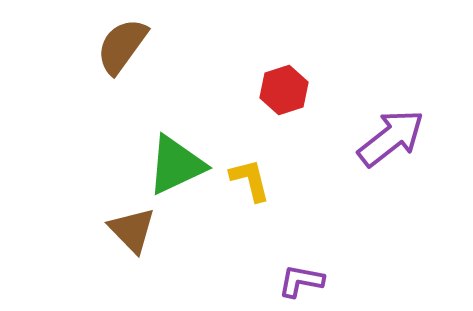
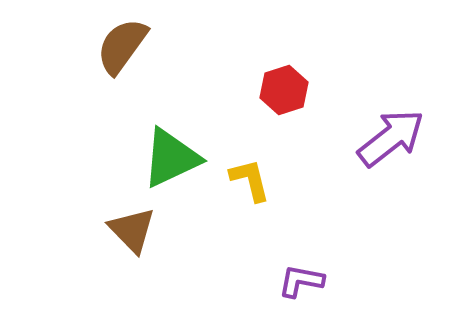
green triangle: moved 5 px left, 7 px up
